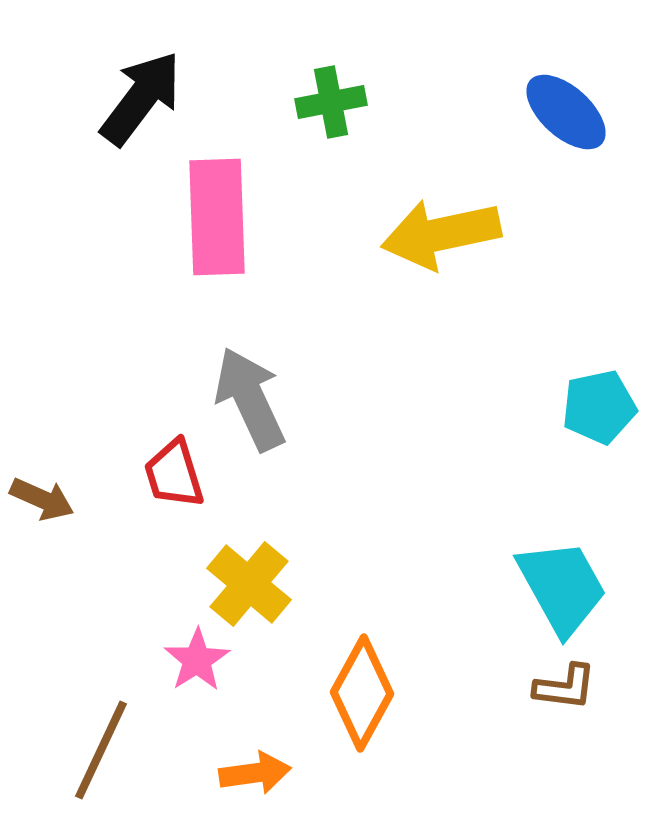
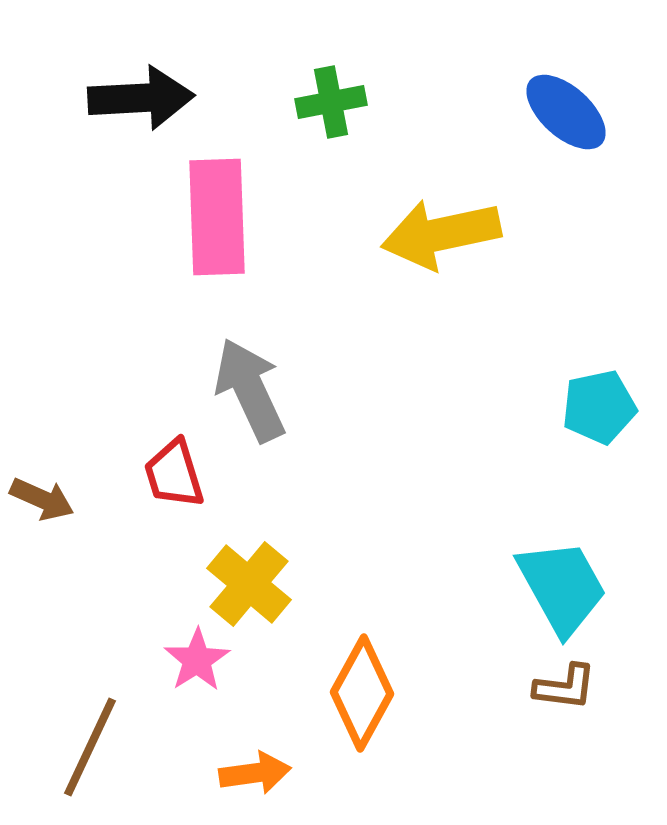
black arrow: rotated 50 degrees clockwise
gray arrow: moved 9 px up
brown line: moved 11 px left, 3 px up
